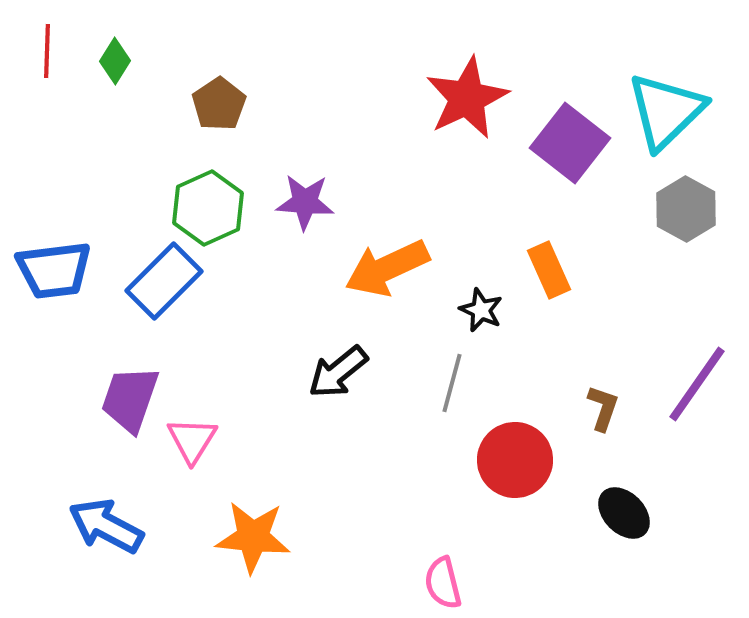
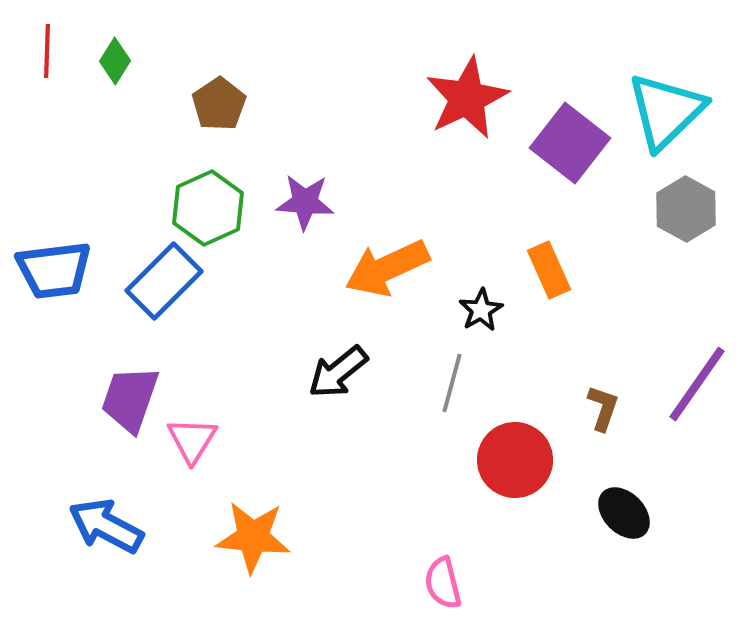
black star: rotated 18 degrees clockwise
